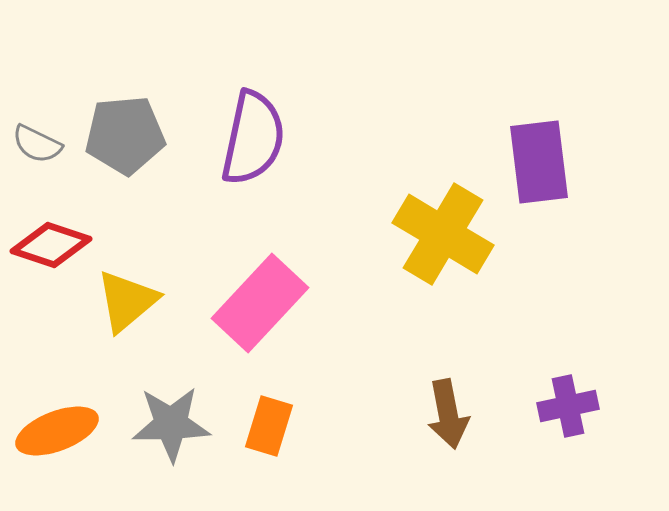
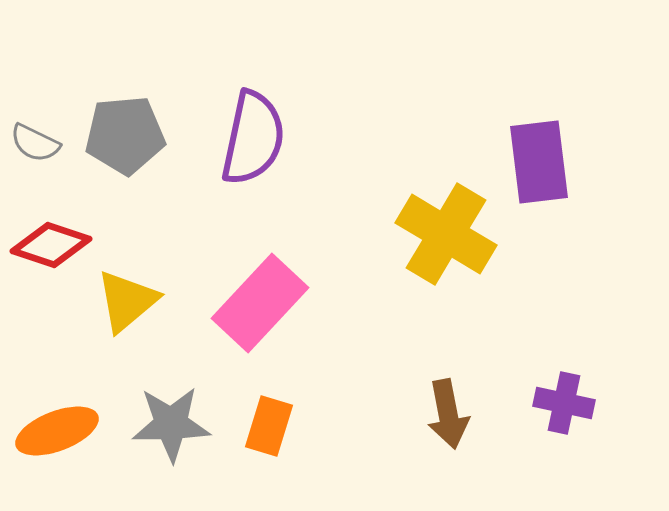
gray semicircle: moved 2 px left, 1 px up
yellow cross: moved 3 px right
purple cross: moved 4 px left, 3 px up; rotated 24 degrees clockwise
